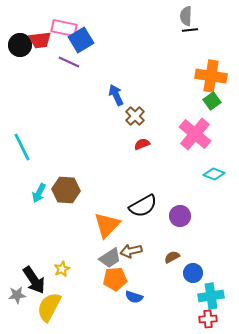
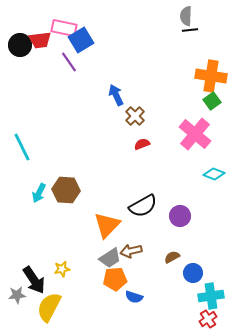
purple line: rotated 30 degrees clockwise
yellow star: rotated 14 degrees clockwise
red cross: rotated 30 degrees counterclockwise
